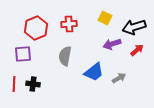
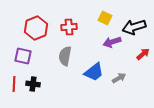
red cross: moved 3 px down
purple arrow: moved 2 px up
red arrow: moved 6 px right, 4 px down
purple square: moved 2 px down; rotated 18 degrees clockwise
